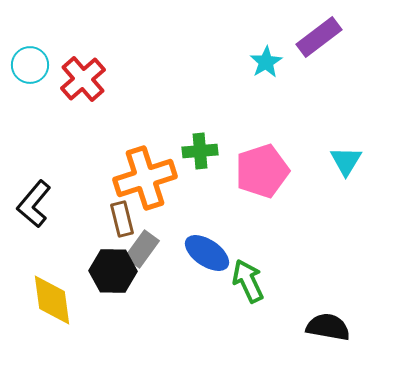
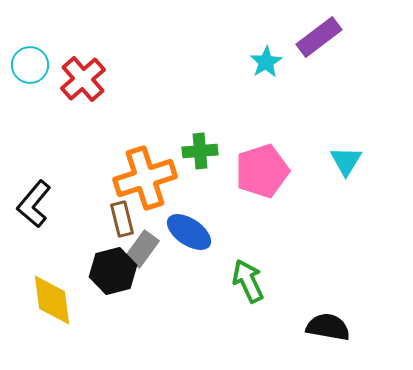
blue ellipse: moved 18 px left, 21 px up
black hexagon: rotated 15 degrees counterclockwise
